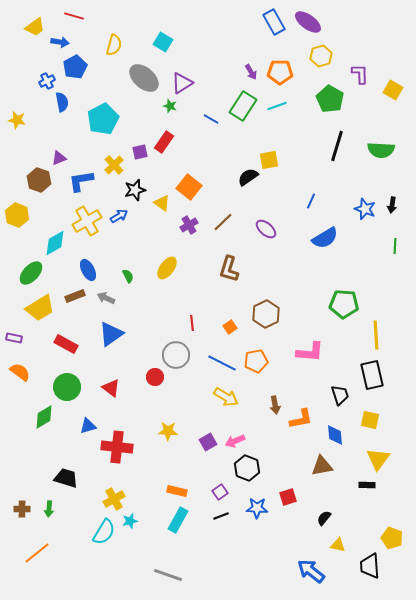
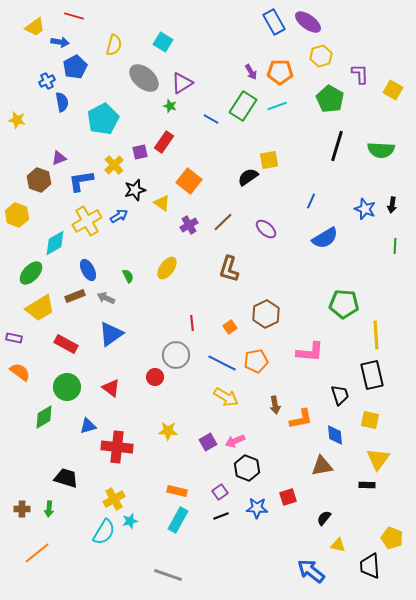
orange square at (189, 187): moved 6 px up
